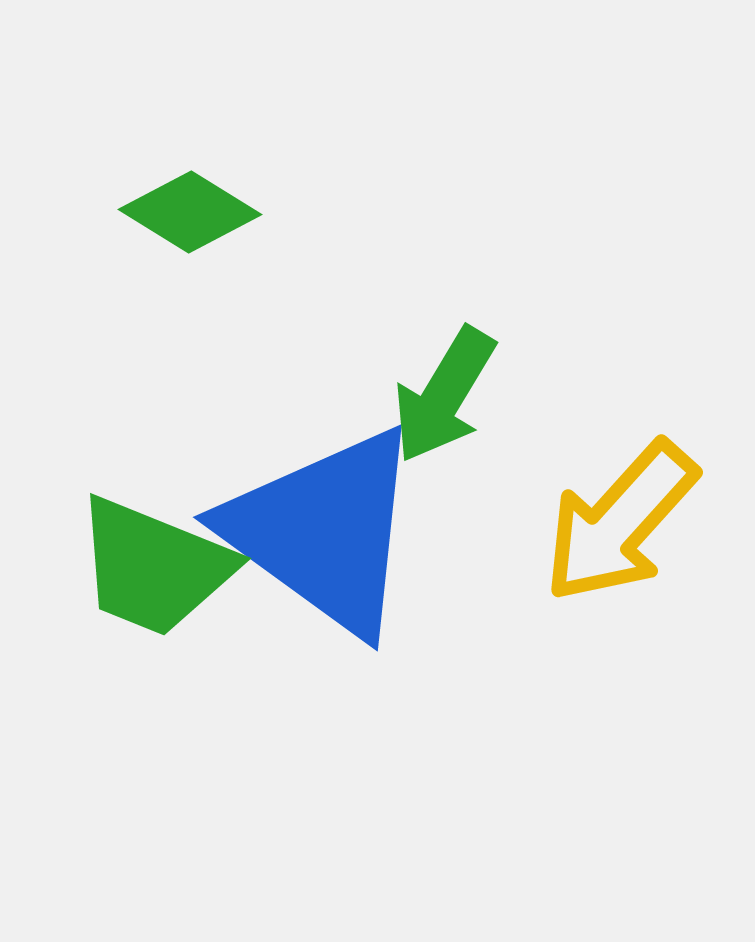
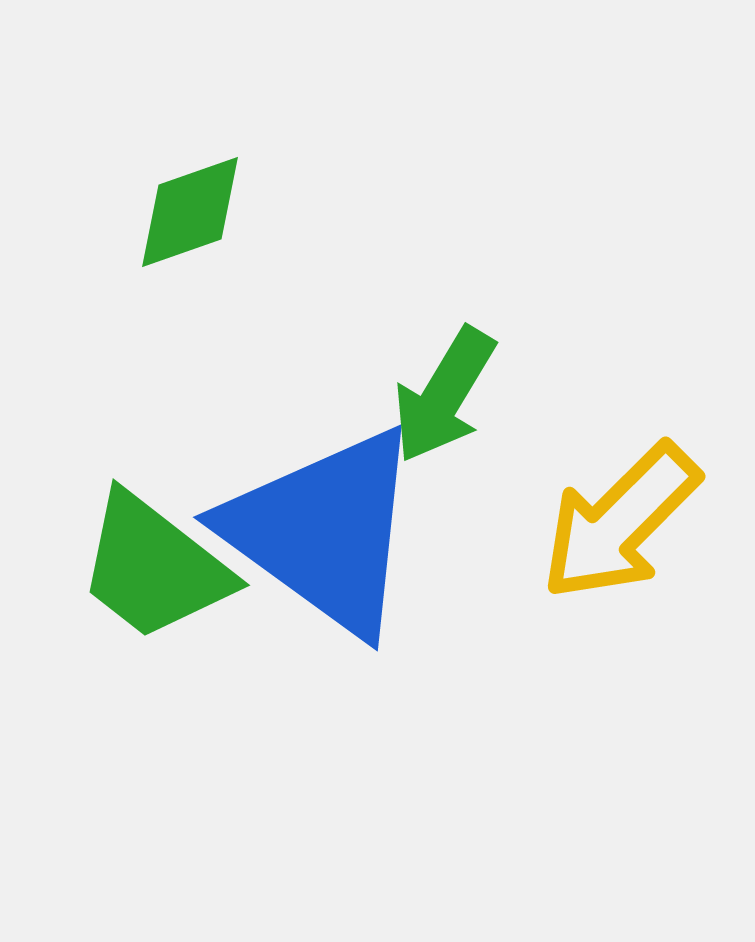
green diamond: rotated 51 degrees counterclockwise
yellow arrow: rotated 3 degrees clockwise
green trapezoid: rotated 16 degrees clockwise
